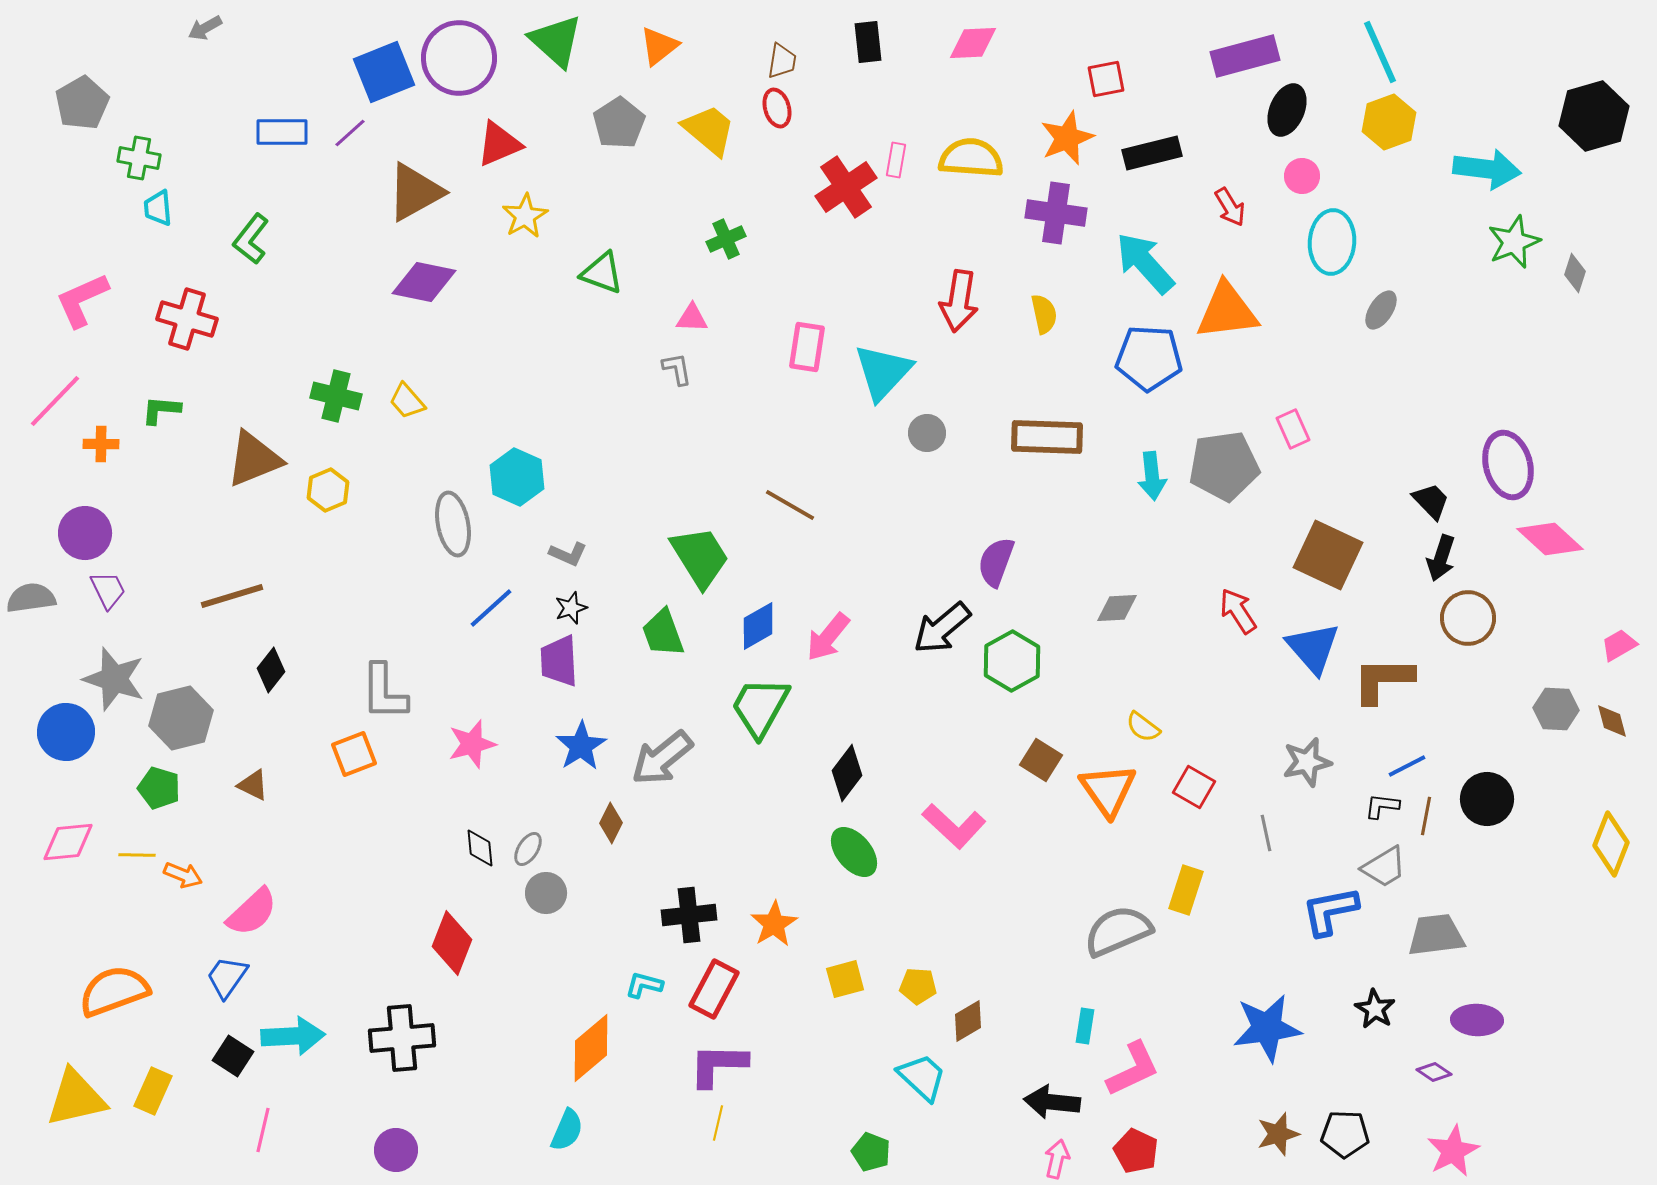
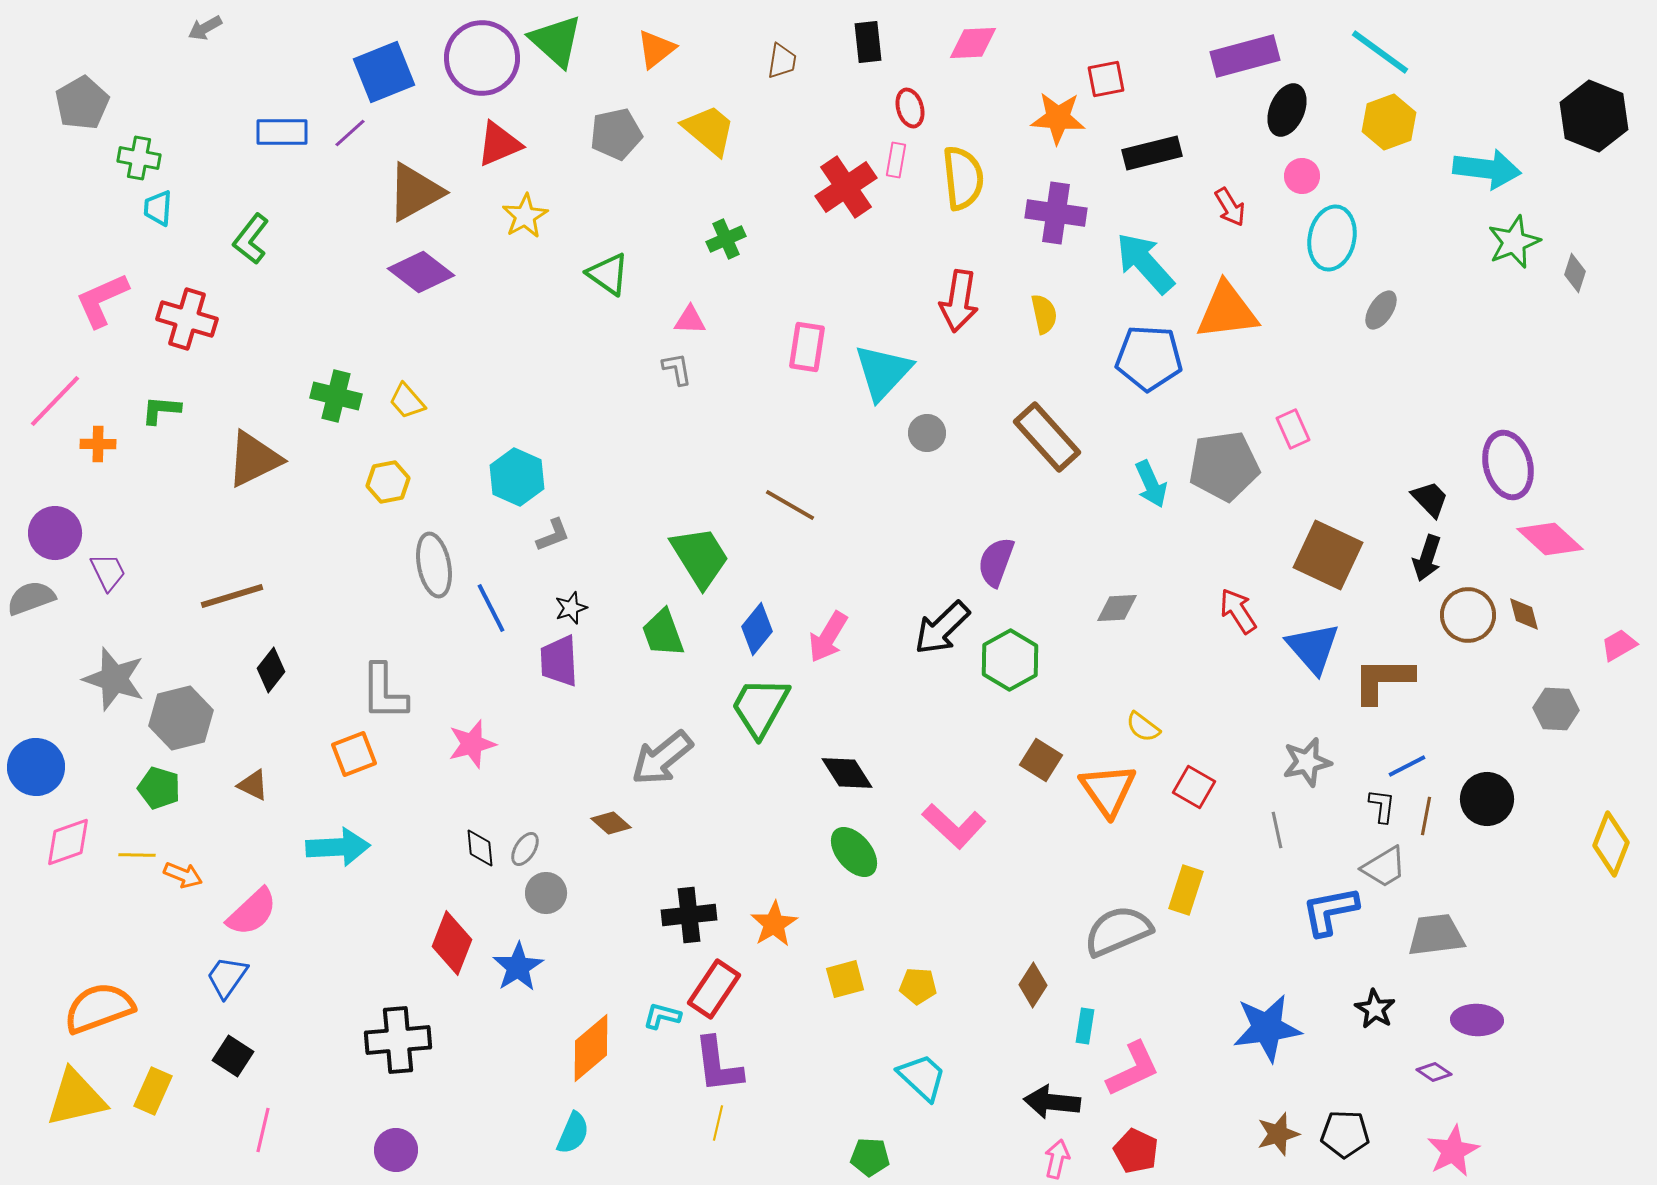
orange triangle at (659, 46): moved 3 px left, 3 px down
cyan line at (1380, 52): rotated 30 degrees counterclockwise
purple circle at (459, 58): moved 23 px right
red ellipse at (777, 108): moved 133 px right
black hexagon at (1594, 116): rotated 22 degrees counterclockwise
gray pentagon at (619, 123): moved 3 px left, 11 px down; rotated 21 degrees clockwise
orange star at (1067, 138): moved 9 px left, 20 px up; rotated 26 degrees clockwise
yellow semicircle at (971, 158): moved 8 px left, 20 px down; rotated 80 degrees clockwise
cyan trapezoid at (158, 208): rotated 9 degrees clockwise
cyan ellipse at (1332, 242): moved 4 px up; rotated 8 degrees clockwise
green triangle at (602, 273): moved 6 px right, 1 px down; rotated 15 degrees clockwise
purple diamond at (424, 282): moved 3 px left, 10 px up; rotated 26 degrees clockwise
pink L-shape at (82, 300): moved 20 px right
pink triangle at (692, 318): moved 2 px left, 2 px down
brown rectangle at (1047, 437): rotated 46 degrees clockwise
orange cross at (101, 444): moved 3 px left
brown triangle at (254, 459): rotated 4 degrees counterclockwise
cyan arrow at (1152, 476): moved 1 px left, 8 px down; rotated 18 degrees counterclockwise
yellow hexagon at (328, 490): moved 60 px right, 8 px up; rotated 12 degrees clockwise
black trapezoid at (1431, 501): moved 1 px left, 2 px up
gray ellipse at (453, 524): moved 19 px left, 41 px down
purple circle at (85, 533): moved 30 px left
gray L-shape at (568, 554): moved 15 px left, 19 px up; rotated 45 degrees counterclockwise
black arrow at (1441, 558): moved 14 px left
purple trapezoid at (108, 590): moved 18 px up
gray semicircle at (31, 598): rotated 12 degrees counterclockwise
blue line at (491, 608): rotated 75 degrees counterclockwise
brown circle at (1468, 618): moved 3 px up
blue diamond at (758, 626): moved 1 px left, 3 px down; rotated 21 degrees counterclockwise
black arrow at (942, 628): rotated 4 degrees counterclockwise
pink arrow at (828, 637): rotated 8 degrees counterclockwise
green hexagon at (1012, 661): moved 2 px left, 1 px up
brown diamond at (1612, 721): moved 88 px left, 107 px up
blue circle at (66, 732): moved 30 px left, 35 px down
blue star at (581, 746): moved 63 px left, 221 px down
black diamond at (847, 773): rotated 70 degrees counterclockwise
black L-shape at (1382, 806): rotated 90 degrees clockwise
brown diamond at (611, 823): rotated 75 degrees counterclockwise
gray line at (1266, 833): moved 11 px right, 3 px up
pink diamond at (68, 842): rotated 14 degrees counterclockwise
gray ellipse at (528, 849): moved 3 px left
cyan L-shape at (644, 985): moved 18 px right, 31 px down
red rectangle at (714, 989): rotated 6 degrees clockwise
orange semicircle at (114, 991): moved 15 px left, 17 px down
brown diamond at (968, 1021): moved 65 px right, 36 px up; rotated 27 degrees counterclockwise
cyan arrow at (293, 1036): moved 45 px right, 189 px up
black cross at (402, 1038): moved 4 px left, 2 px down
purple L-shape at (718, 1065): rotated 98 degrees counterclockwise
cyan semicircle at (567, 1130): moved 6 px right, 3 px down
green pentagon at (871, 1152): moved 1 px left, 5 px down; rotated 18 degrees counterclockwise
